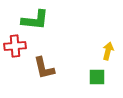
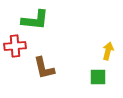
green square: moved 1 px right
